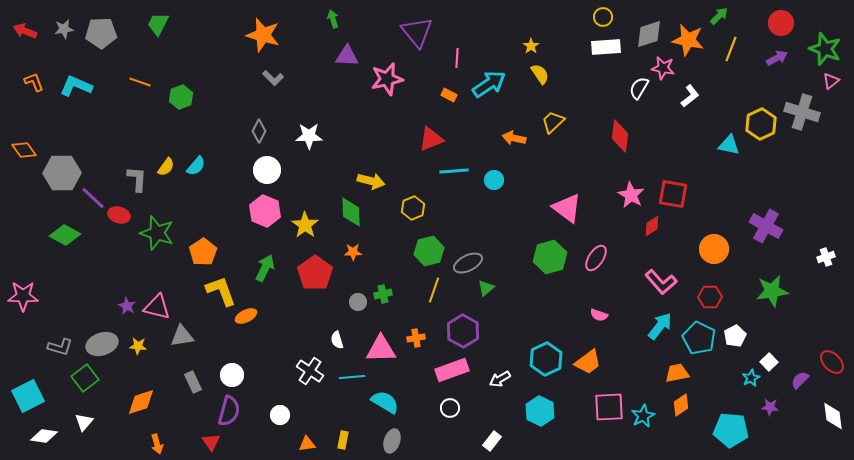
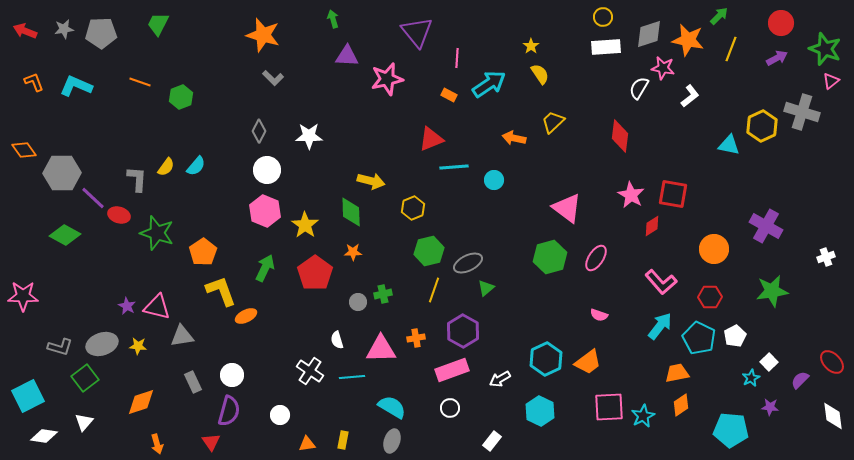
yellow hexagon at (761, 124): moved 1 px right, 2 px down
cyan line at (454, 171): moved 4 px up
cyan semicircle at (385, 402): moved 7 px right, 5 px down
